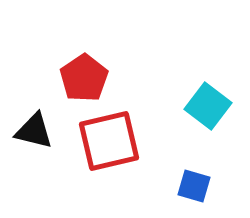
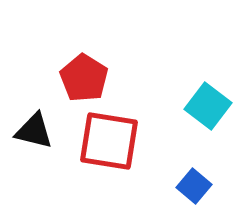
red pentagon: rotated 6 degrees counterclockwise
red square: rotated 22 degrees clockwise
blue square: rotated 24 degrees clockwise
